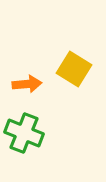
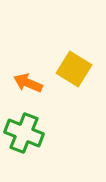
orange arrow: moved 1 px right, 1 px up; rotated 152 degrees counterclockwise
